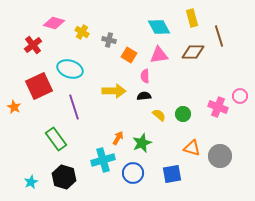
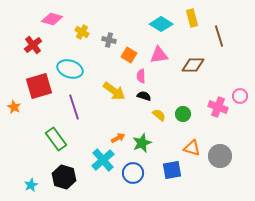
pink diamond: moved 2 px left, 4 px up
cyan diamond: moved 2 px right, 3 px up; rotated 30 degrees counterclockwise
brown diamond: moved 13 px down
pink semicircle: moved 4 px left
red square: rotated 8 degrees clockwise
yellow arrow: rotated 35 degrees clockwise
black semicircle: rotated 24 degrees clockwise
orange arrow: rotated 32 degrees clockwise
cyan cross: rotated 25 degrees counterclockwise
blue square: moved 4 px up
cyan star: moved 3 px down
